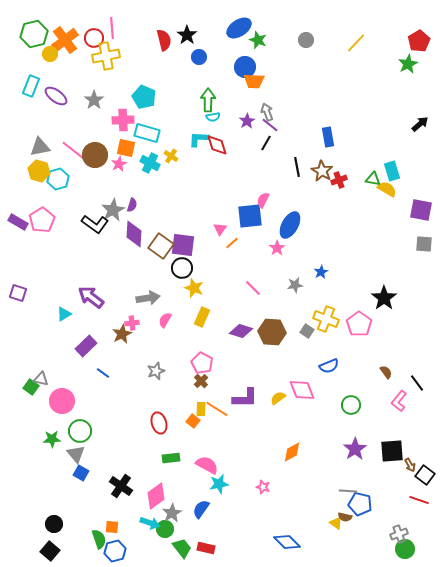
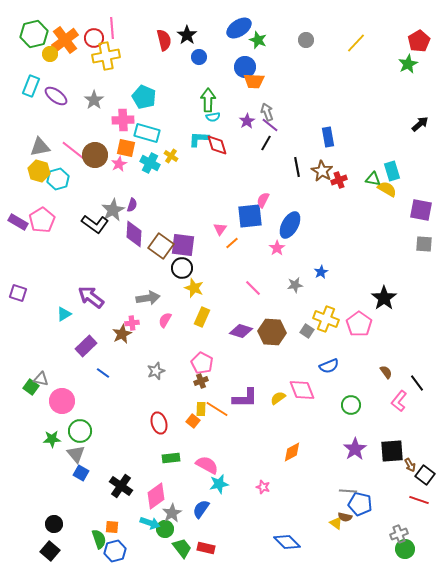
brown cross at (201, 381): rotated 24 degrees clockwise
